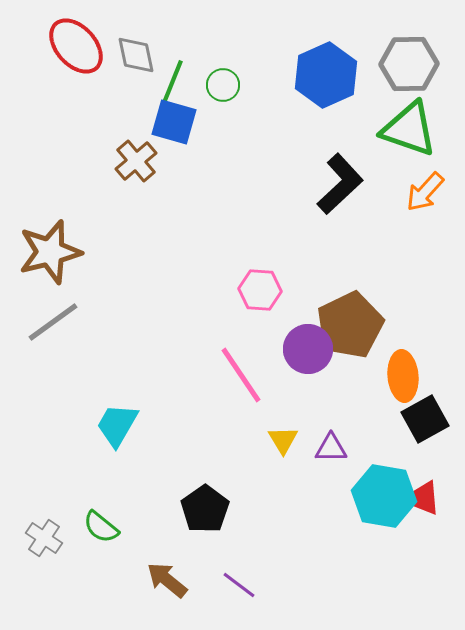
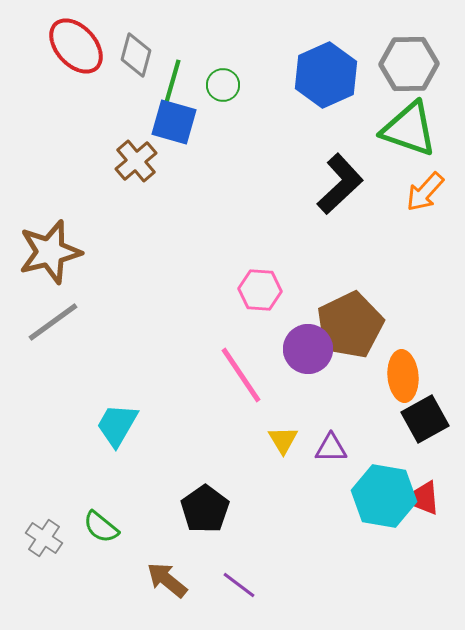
gray diamond: rotated 27 degrees clockwise
green line: rotated 6 degrees counterclockwise
